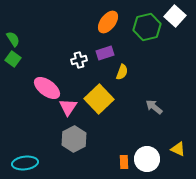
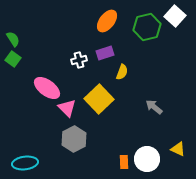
orange ellipse: moved 1 px left, 1 px up
pink triangle: moved 1 px left, 1 px down; rotated 18 degrees counterclockwise
